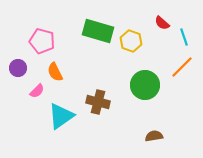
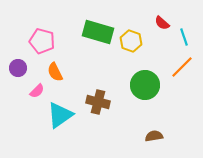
green rectangle: moved 1 px down
cyan triangle: moved 1 px left, 1 px up
